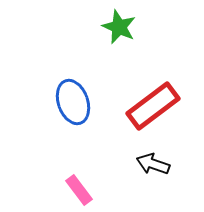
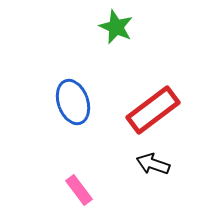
green star: moved 3 px left
red rectangle: moved 4 px down
